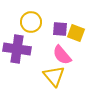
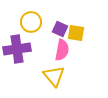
purple square: rotated 21 degrees clockwise
yellow square: rotated 12 degrees counterclockwise
purple cross: rotated 16 degrees counterclockwise
pink semicircle: moved 5 px up; rotated 130 degrees counterclockwise
